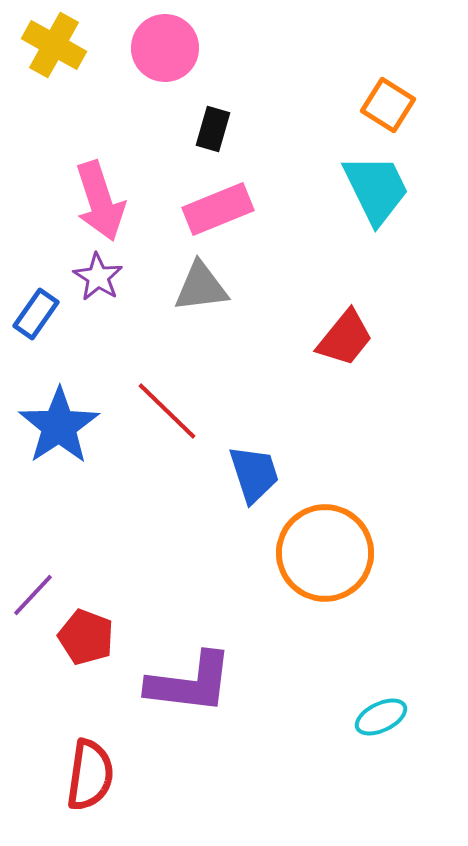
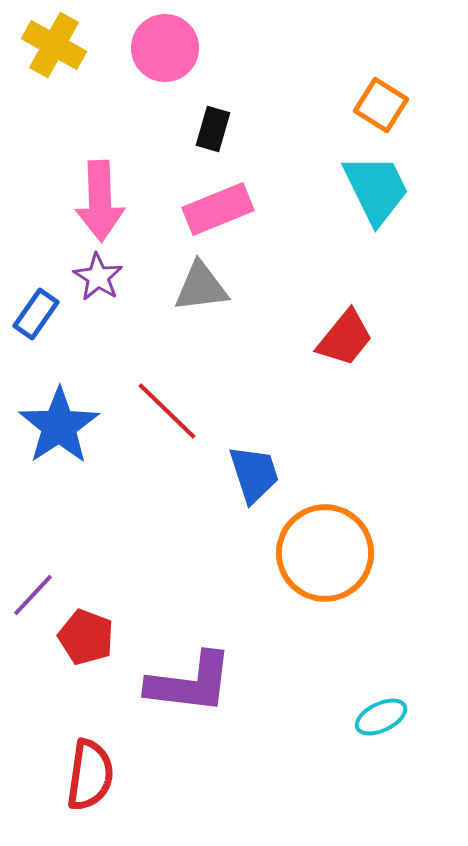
orange square: moved 7 px left
pink arrow: rotated 16 degrees clockwise
